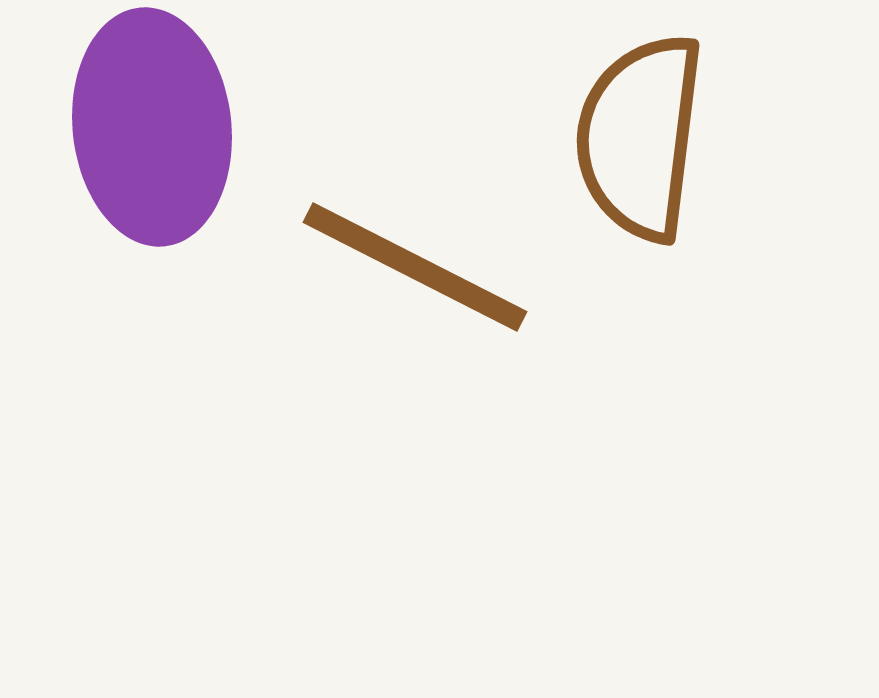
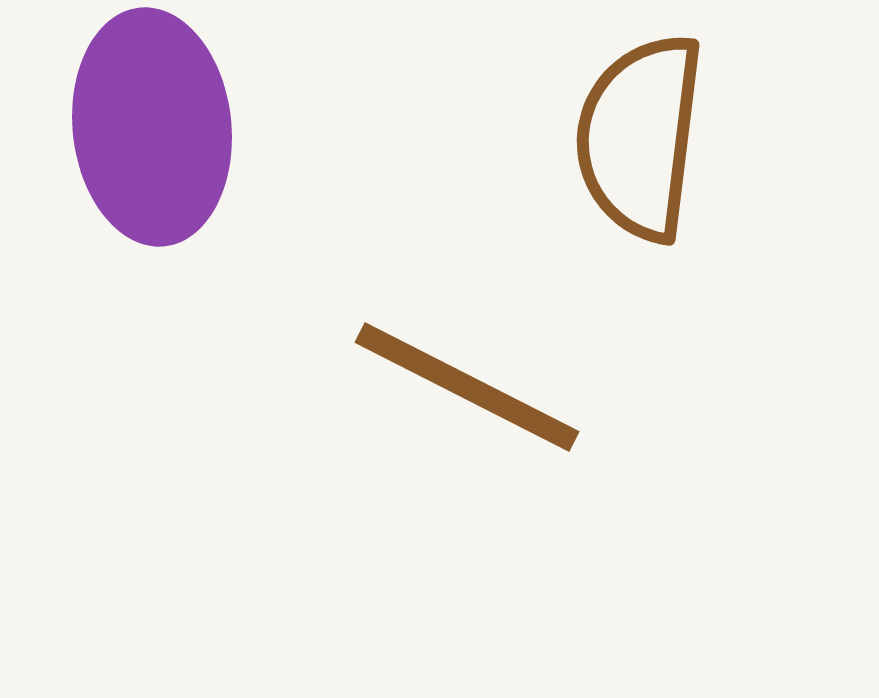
brown line: moved 52 px right, 120 px down
